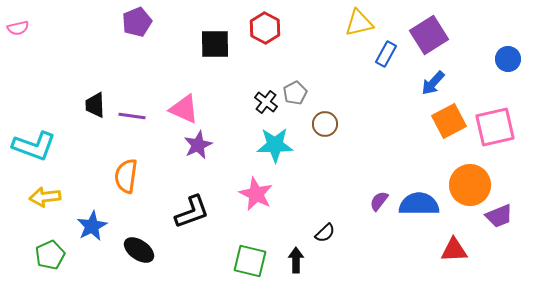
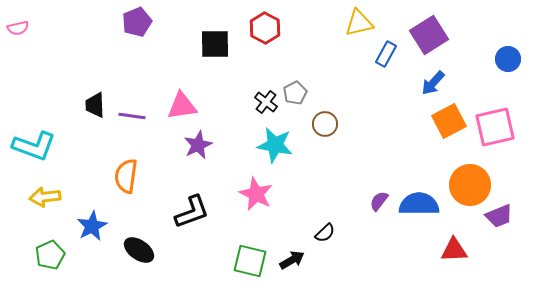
pink triangle: moved 2 px left, 3 px up; rotated 32 degrees counterclockwise
cyan star: rotated 12 degrees clockwise
black arrow: moved 4 px left; rotated 60 degrees clockwise
